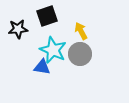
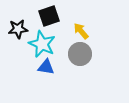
black square: moved 2 px right
yellow arrow: rotated 12 degrees counterclockwise
cyan star: moved 11 px left, 6 px up
blue triangle: moved 4 px right
